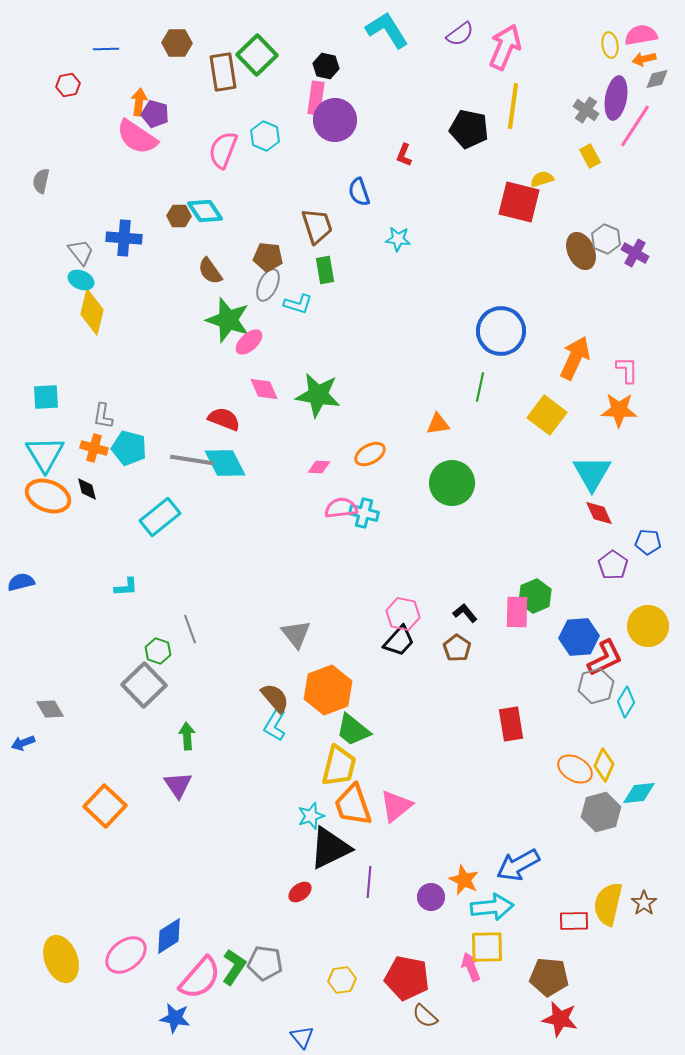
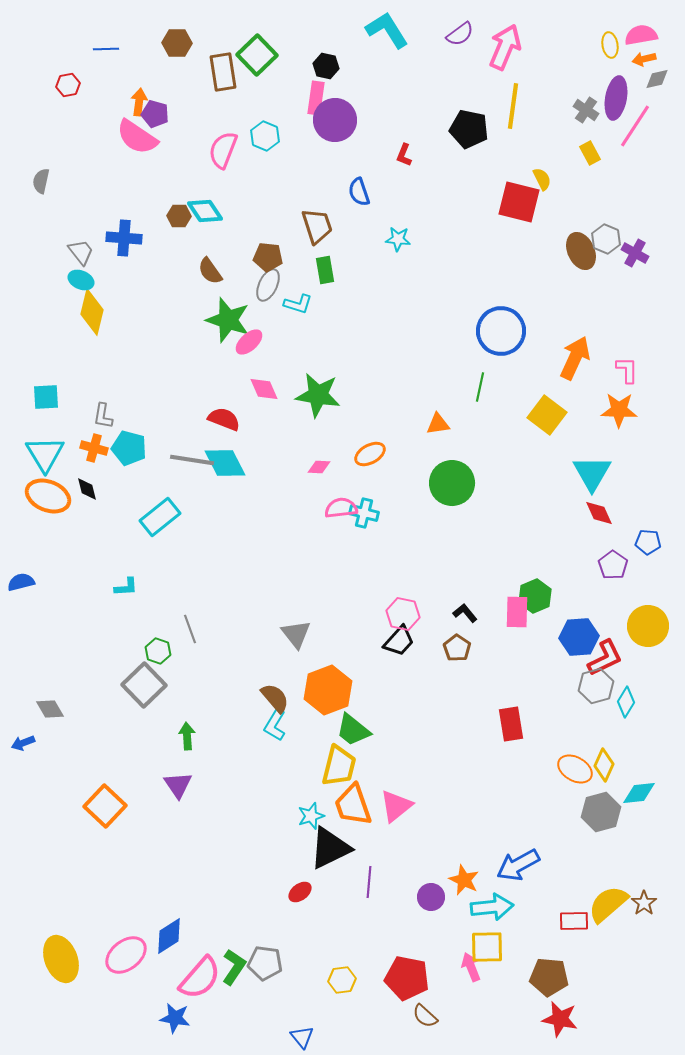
yellow rectangle at (590, 156): moved 3 px up
yellow semicircle at (542, 179): rotated 80 degrees clockwise
yellow semicircle at (608, 904): rotated 36 degrees clockwise
